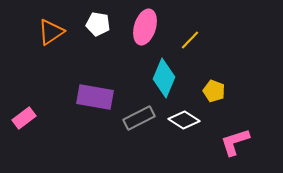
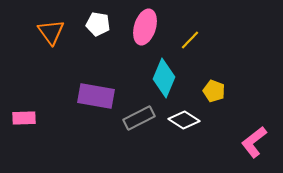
orange triangle: rotated 32 degrees counterclockwise
purple rectangle: moved 1 px right, 1 px up
pink rectangle: rotated 35 degrees clockwise
pink L-shape: moved 19 px right; rotated 20 degrees counterclockwise
